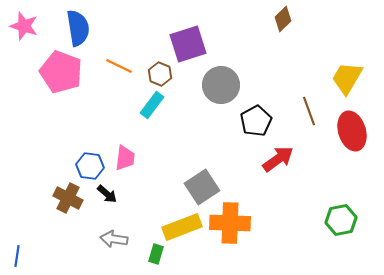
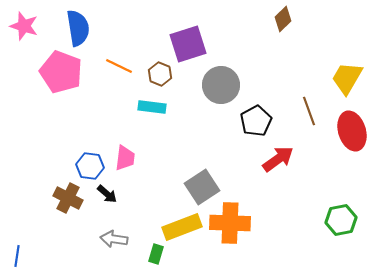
cyan rectangle: moved 2 px down; rotated 60 degrees clockwise
